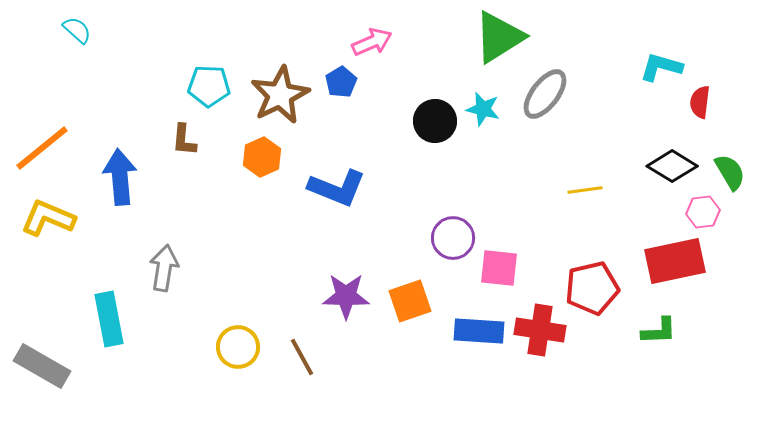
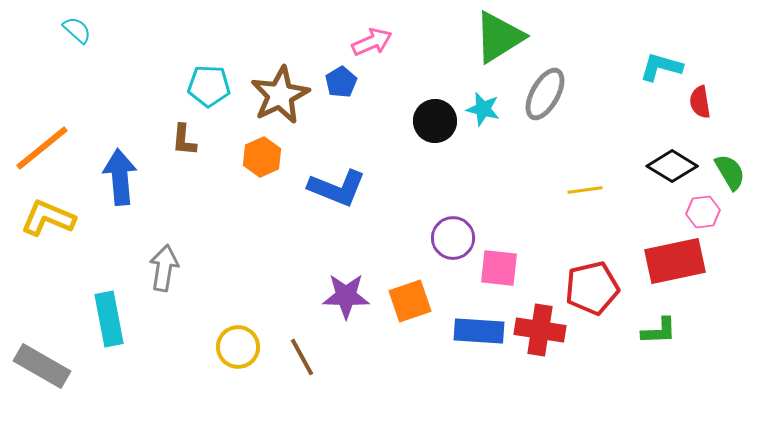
gray ellipse: rotated 8 degrees counterclockwise
red semicircle: rotated 16 degrees counterclockwise
